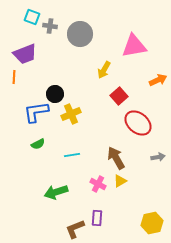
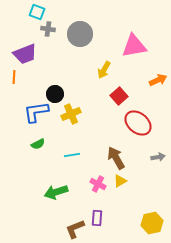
cyan square: moved 5 px right, 5 px up
gray cross: moved 2 px left, 3 px down
